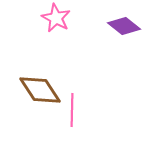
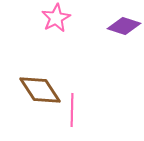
pink star: rotated 16 degrees clockwise
purple diamond: rotated 20 degrees counterclockwise
